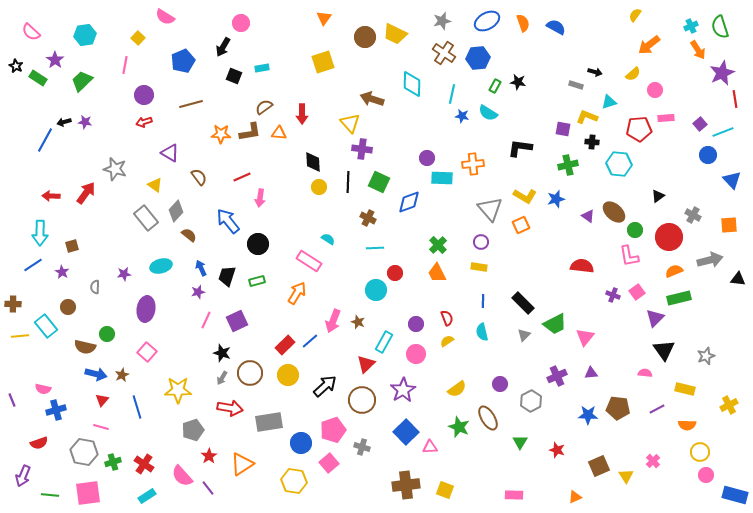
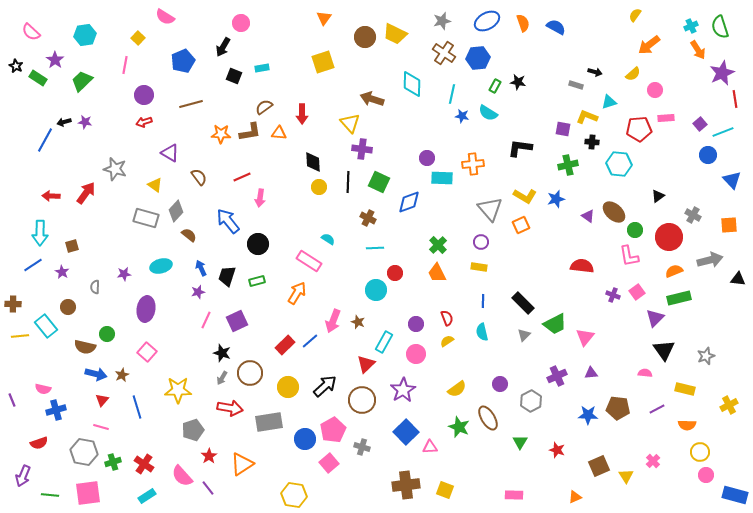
gray rectangle at (146, 218): rotated 35 degrees counterclockwise
yellow circle at (288, 375): moved 12 px down
pink pentagon at (333, 430): rotated 10 degrees counterclockwise
blue circle at (301, 443): moved 4 px right, 4 px up
yellow hexagon at (294, 481): moved 14 px down
